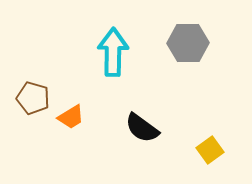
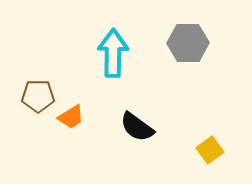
cyan arrow: moved 1 px down
brown pentagon: moved 5 px right, 2 px up; rotated 16 degrees counterclockwise
black semicircle: moved 5 px left, 1 px up
